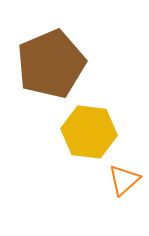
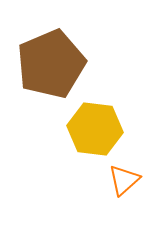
yellow hexagon: moved 6 px right, 3 px up
